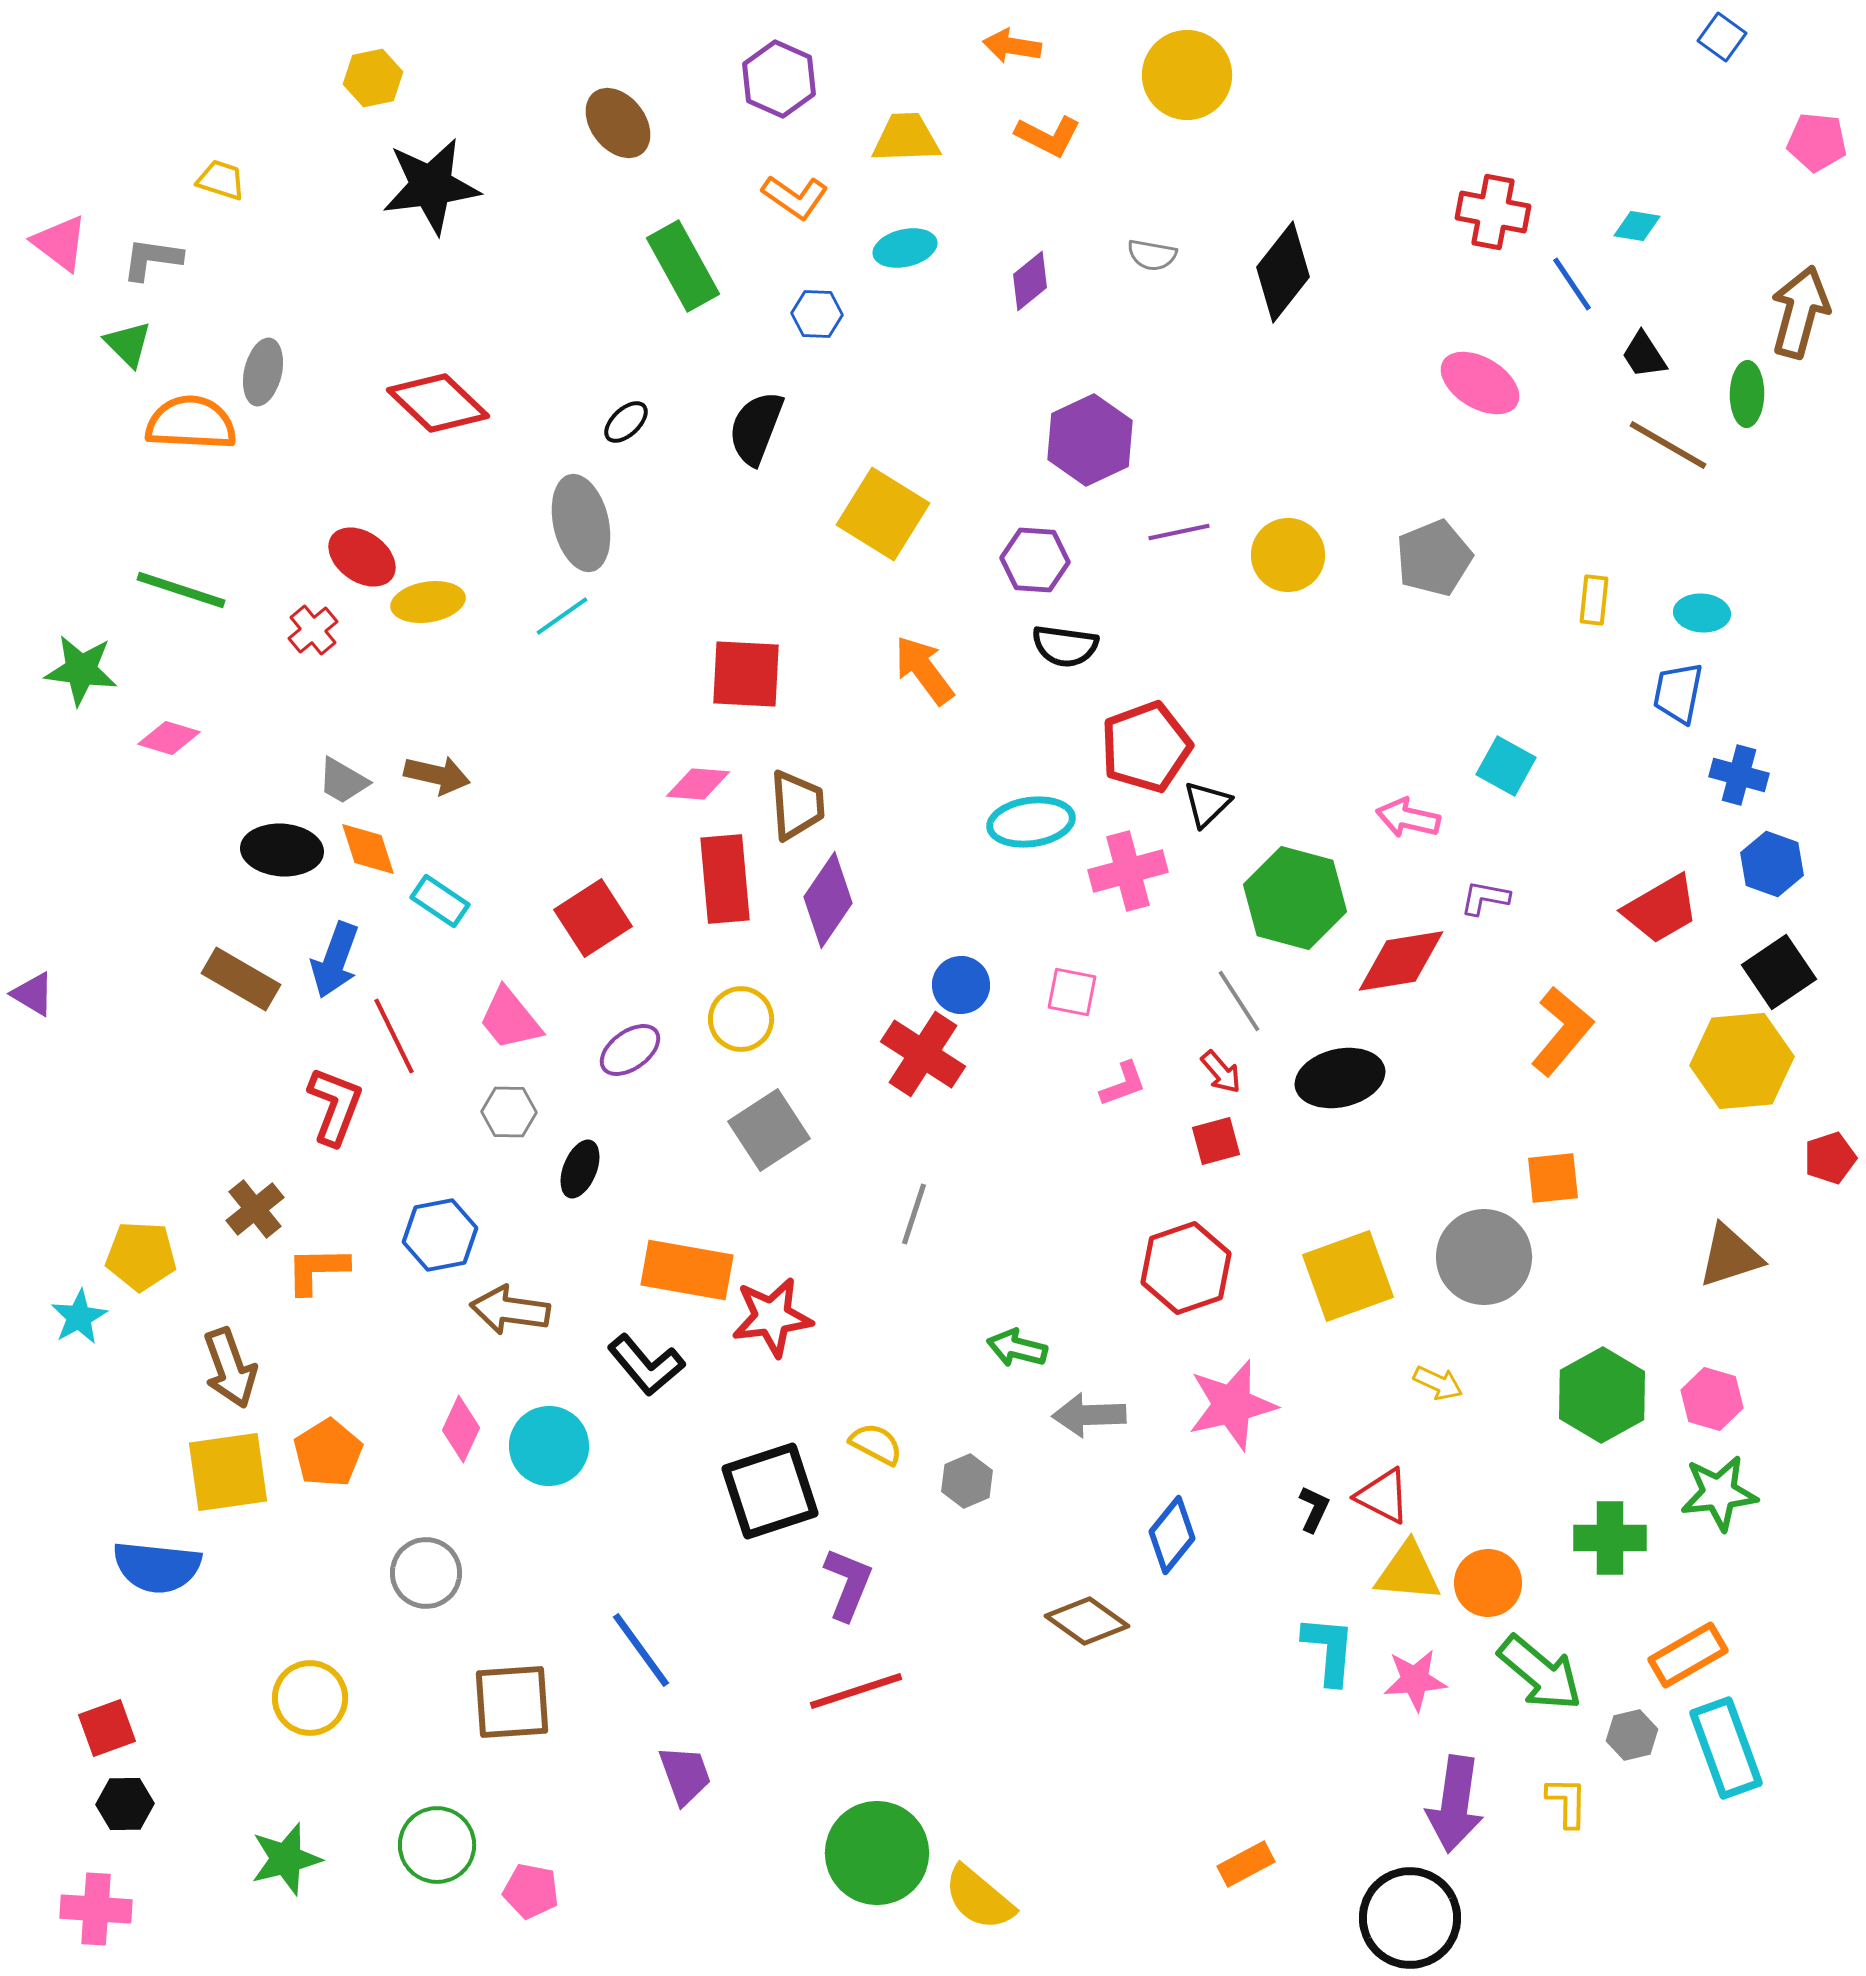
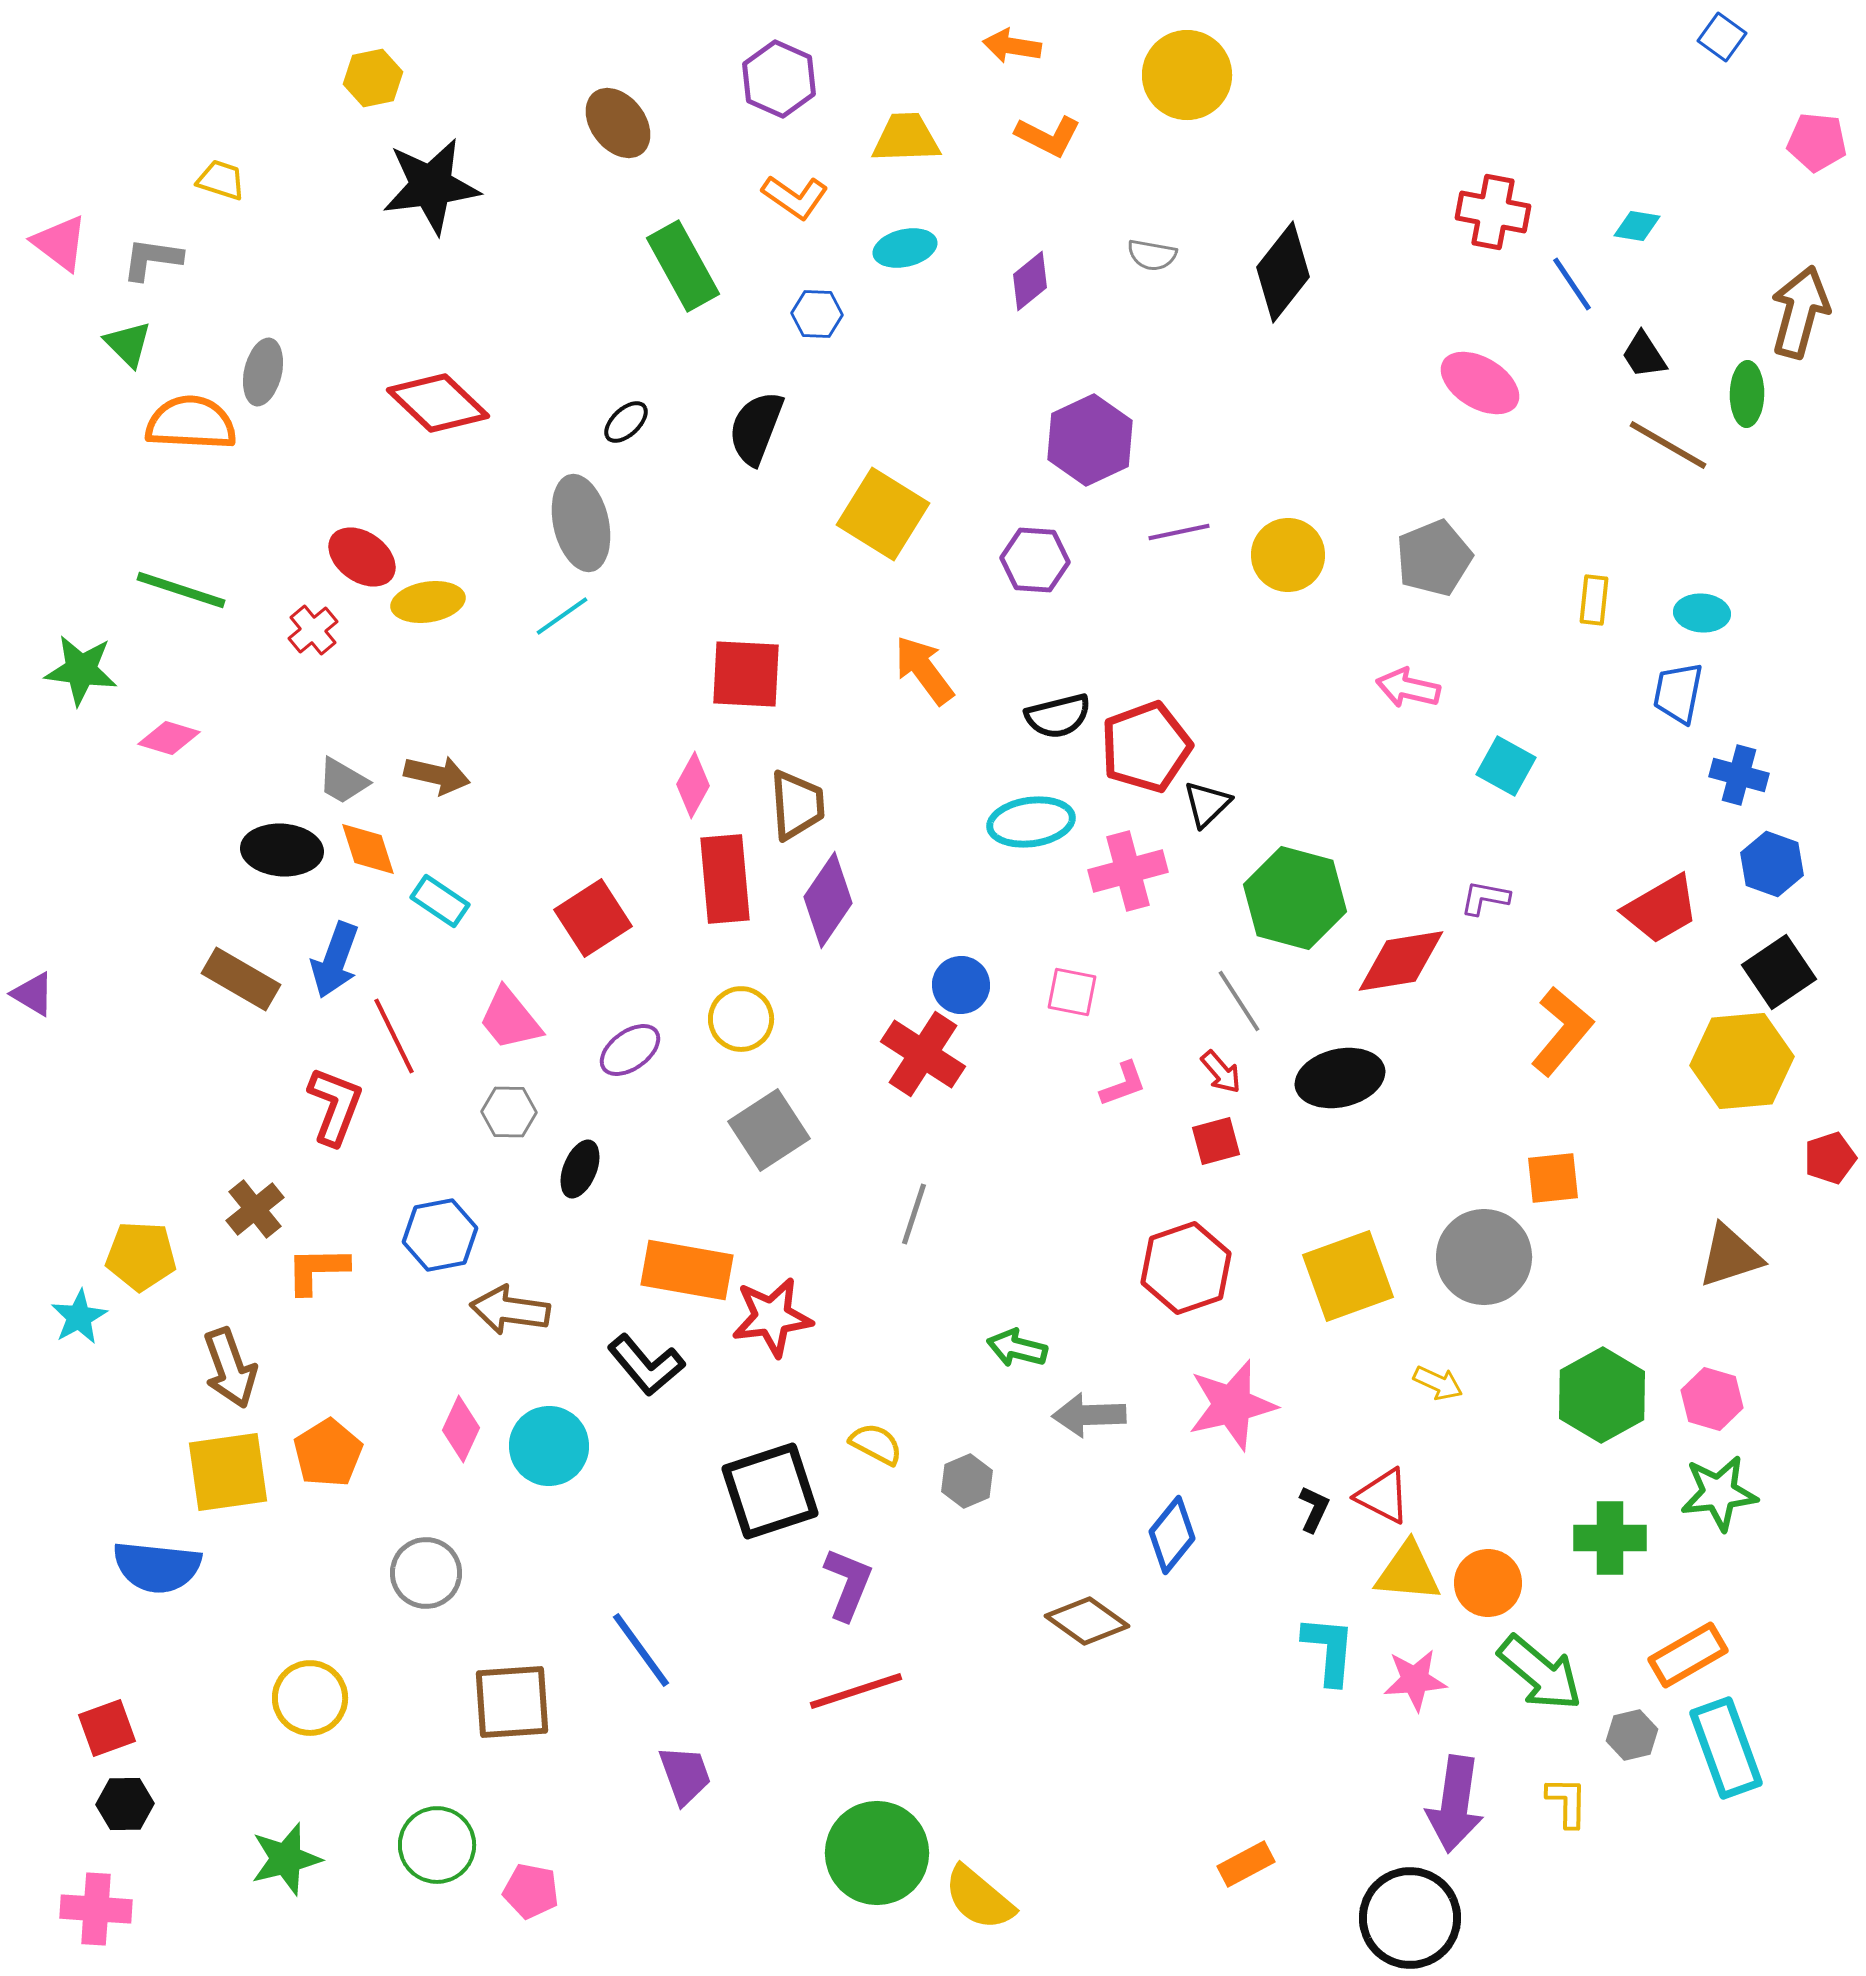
black semicircle at (1065, 646): moved 7 px left, 70 px down; rotated 22 degrees counterclockwise
pink diamond at (698, 784): moved 5 px left, 1 px down; rotated 66 degrees counterclockwise
pink arrow at (1408, 818): moved 130 px up
